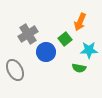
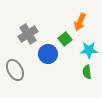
blue circle: moved 2 px right, 2 px down
green semicircle: moved 8 px right, 4 px down; rotated 72 degrees clockwise
